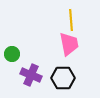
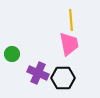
purple cross: moved 7 px right, 2 px up
